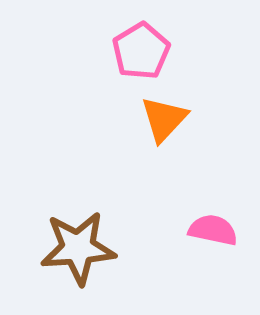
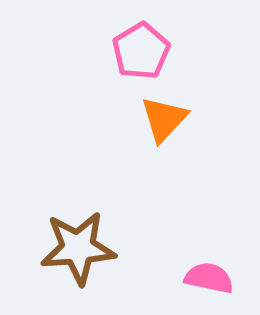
pink semicircle: moved 4 px left, 48 px down
